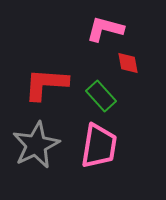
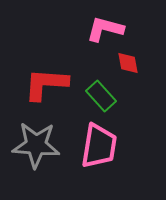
gray star: rotated 30 degrees clockwise
